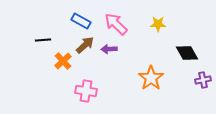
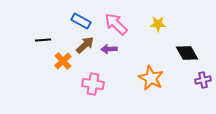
orange star: rotated 10 degrees counterclockwise
pink cross: moved 7 px right, 7 px up
